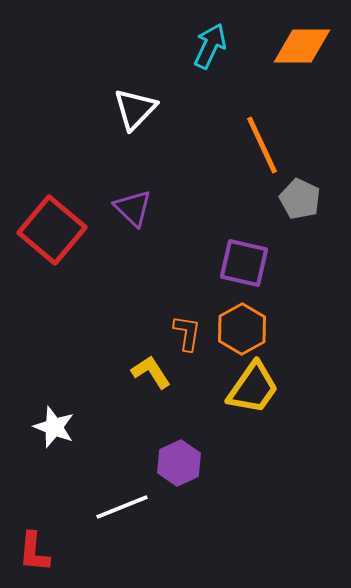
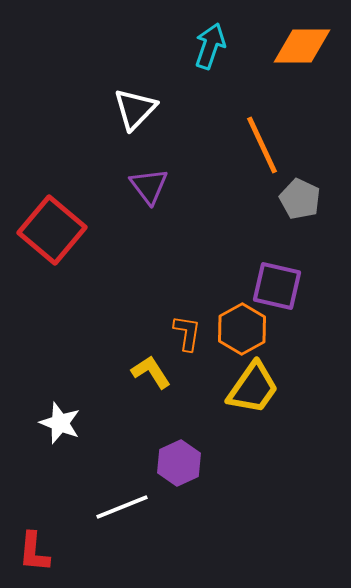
cyan arrow: rotated 6 degrees counterclockwise
purple triangle: moved 16 px right, 22 px up; rotated 9 degrees clockwise
purple square: moved 33 px right, 23 px down
white star: moved 6 px right, 4 px up
